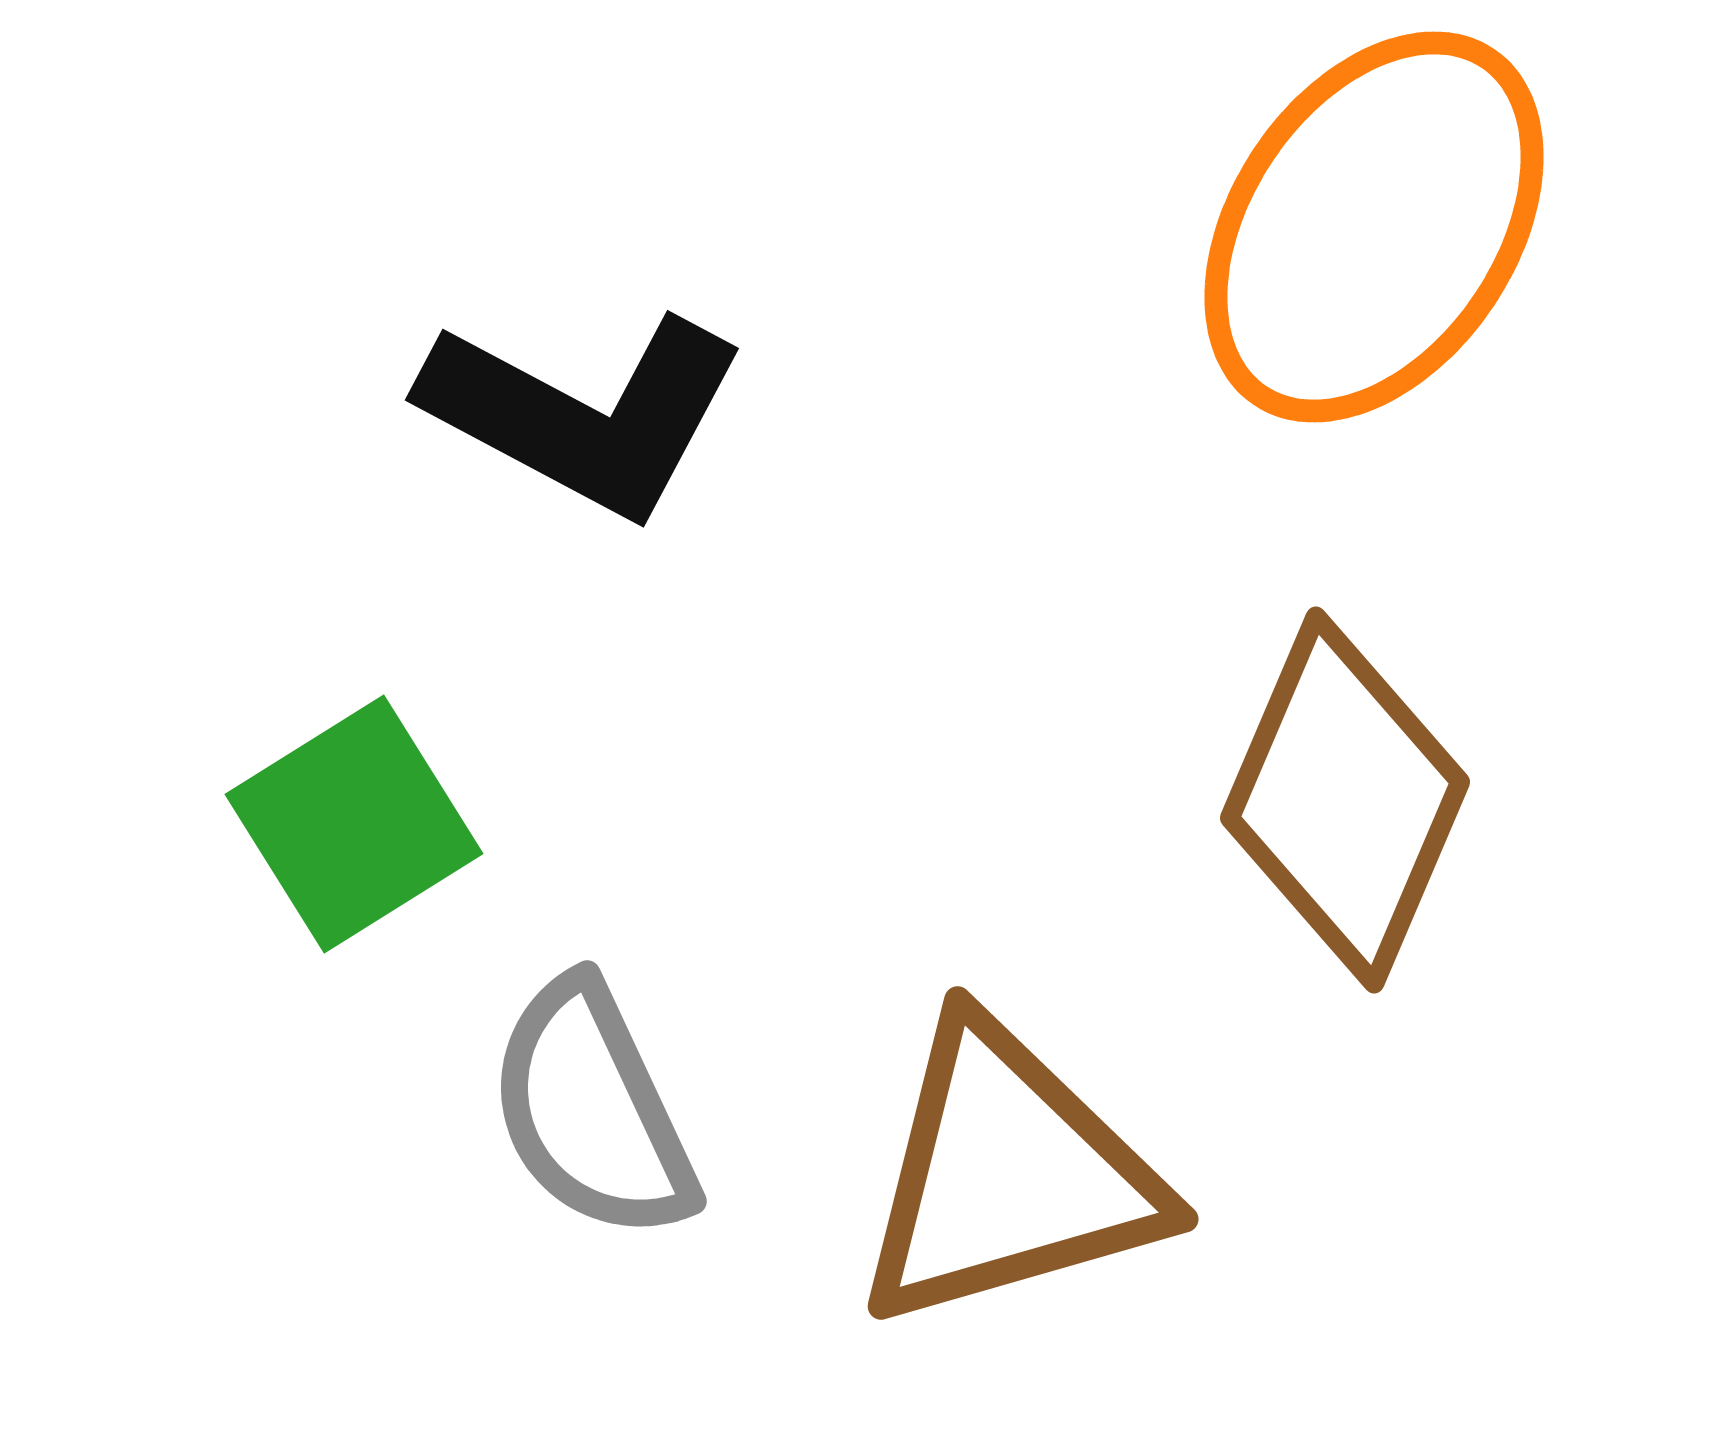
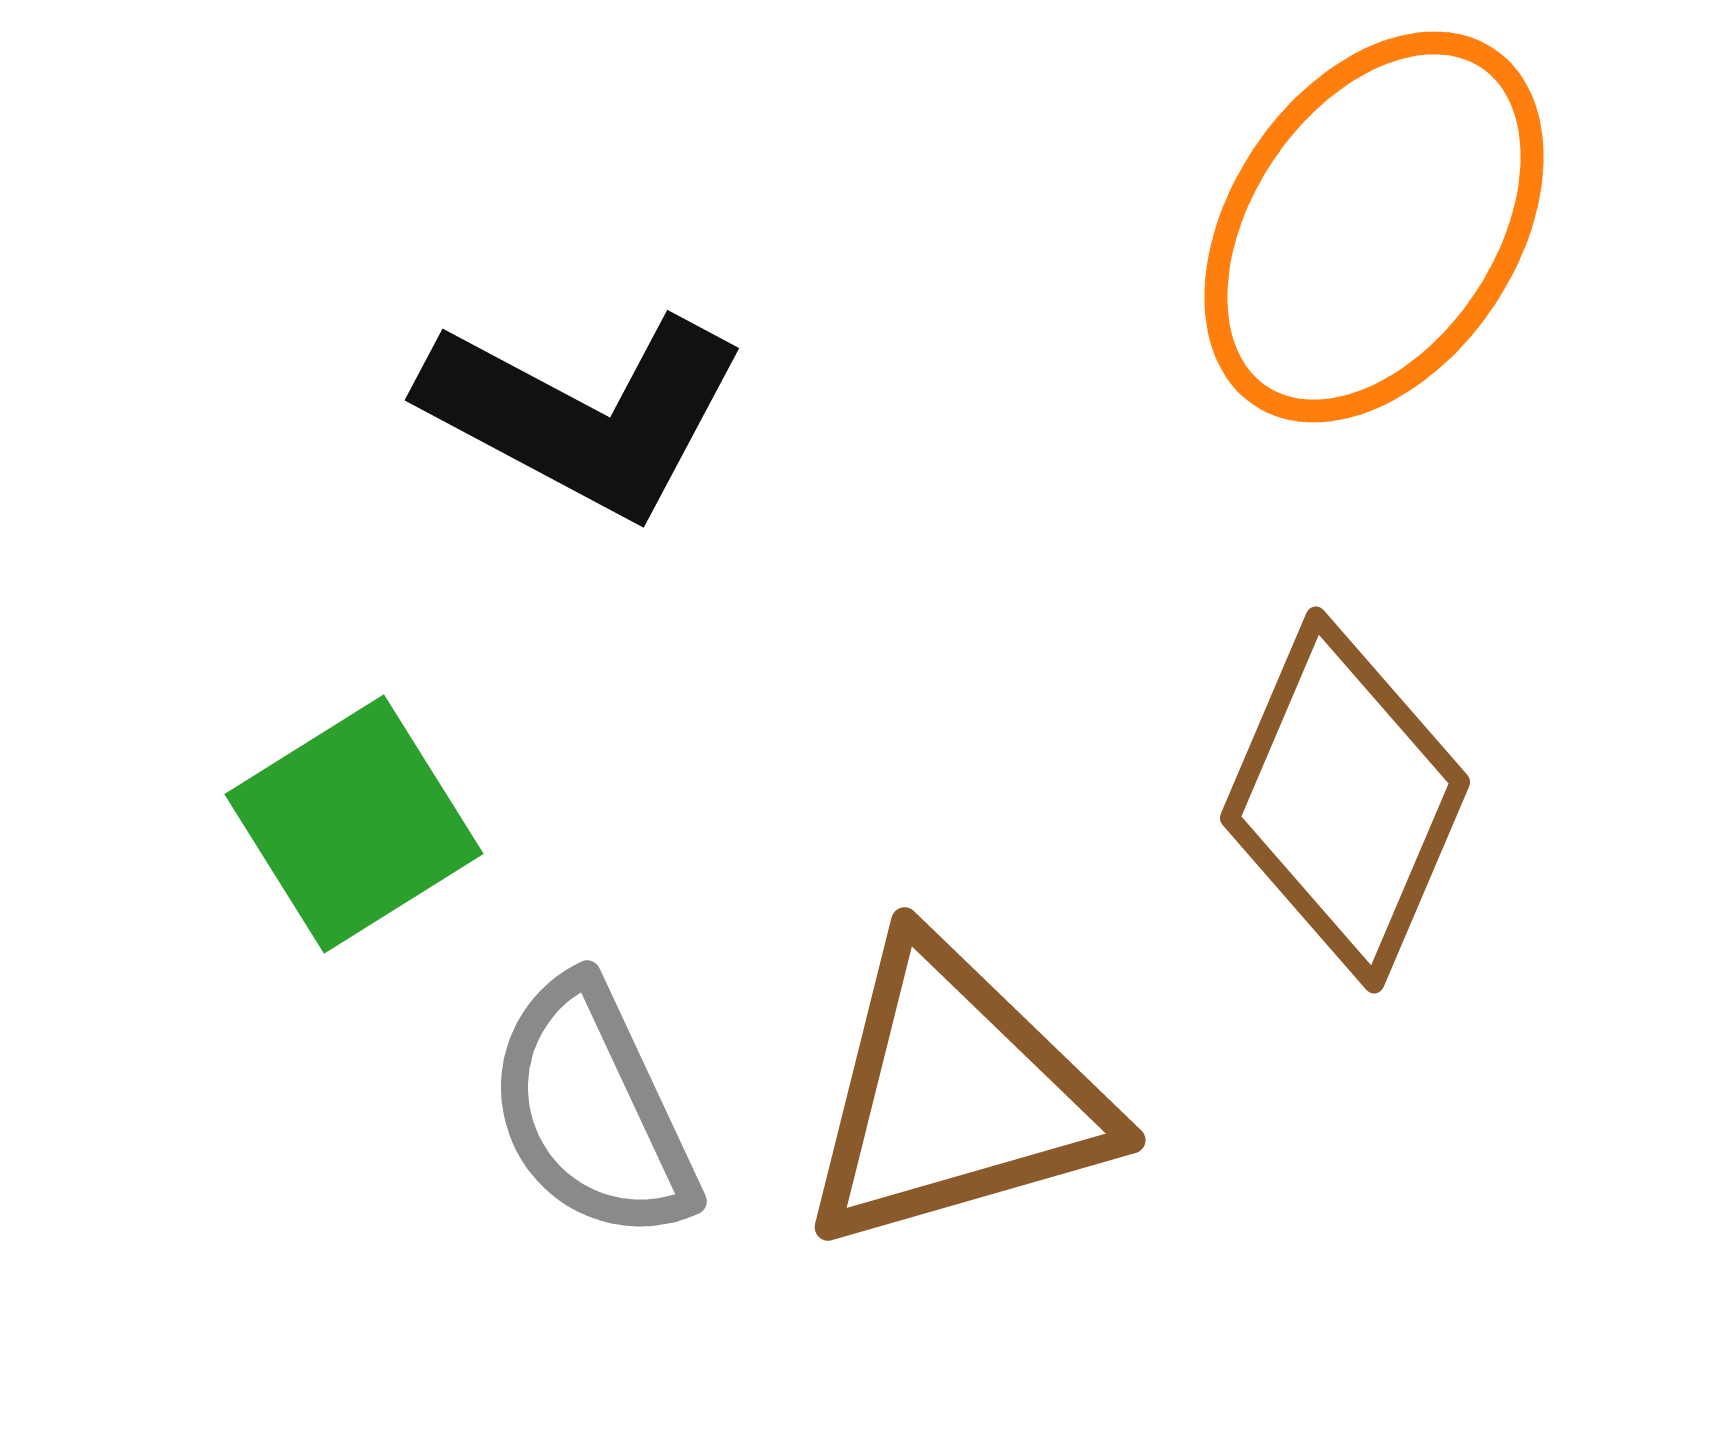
brown triangle: moved 53 px left, 79 px up
